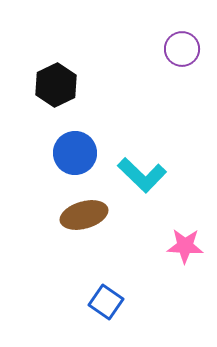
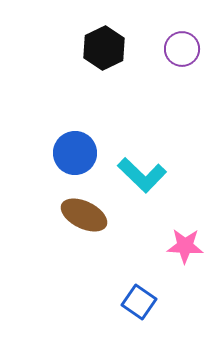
black hexagon: moved 48 px right, 37 px up
brown ellipse: rotated 42 degrees clockwise
blue square: moved 33 px right
